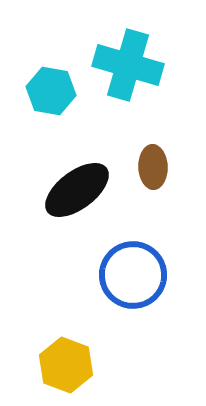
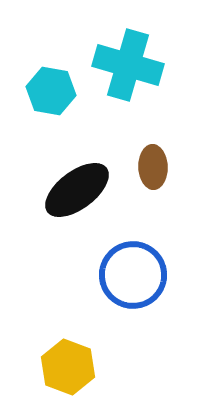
yellow hexagon: moved 2 px right, 2 px down
